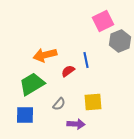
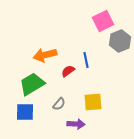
blue square: moved 3 px up
